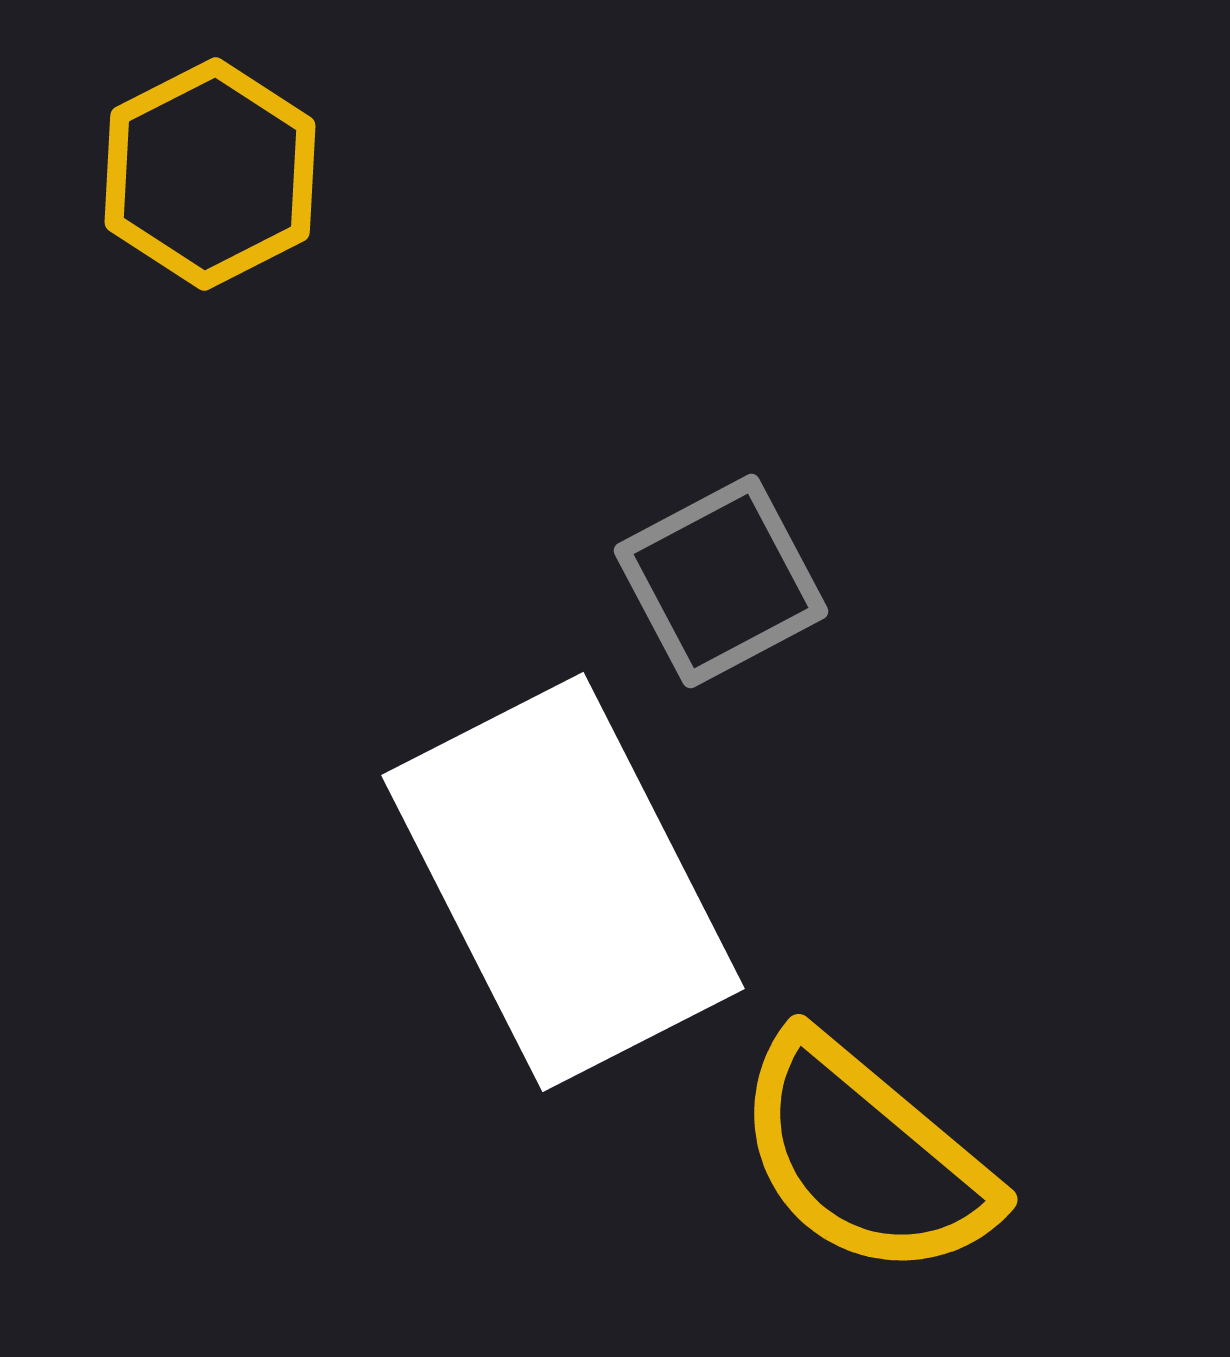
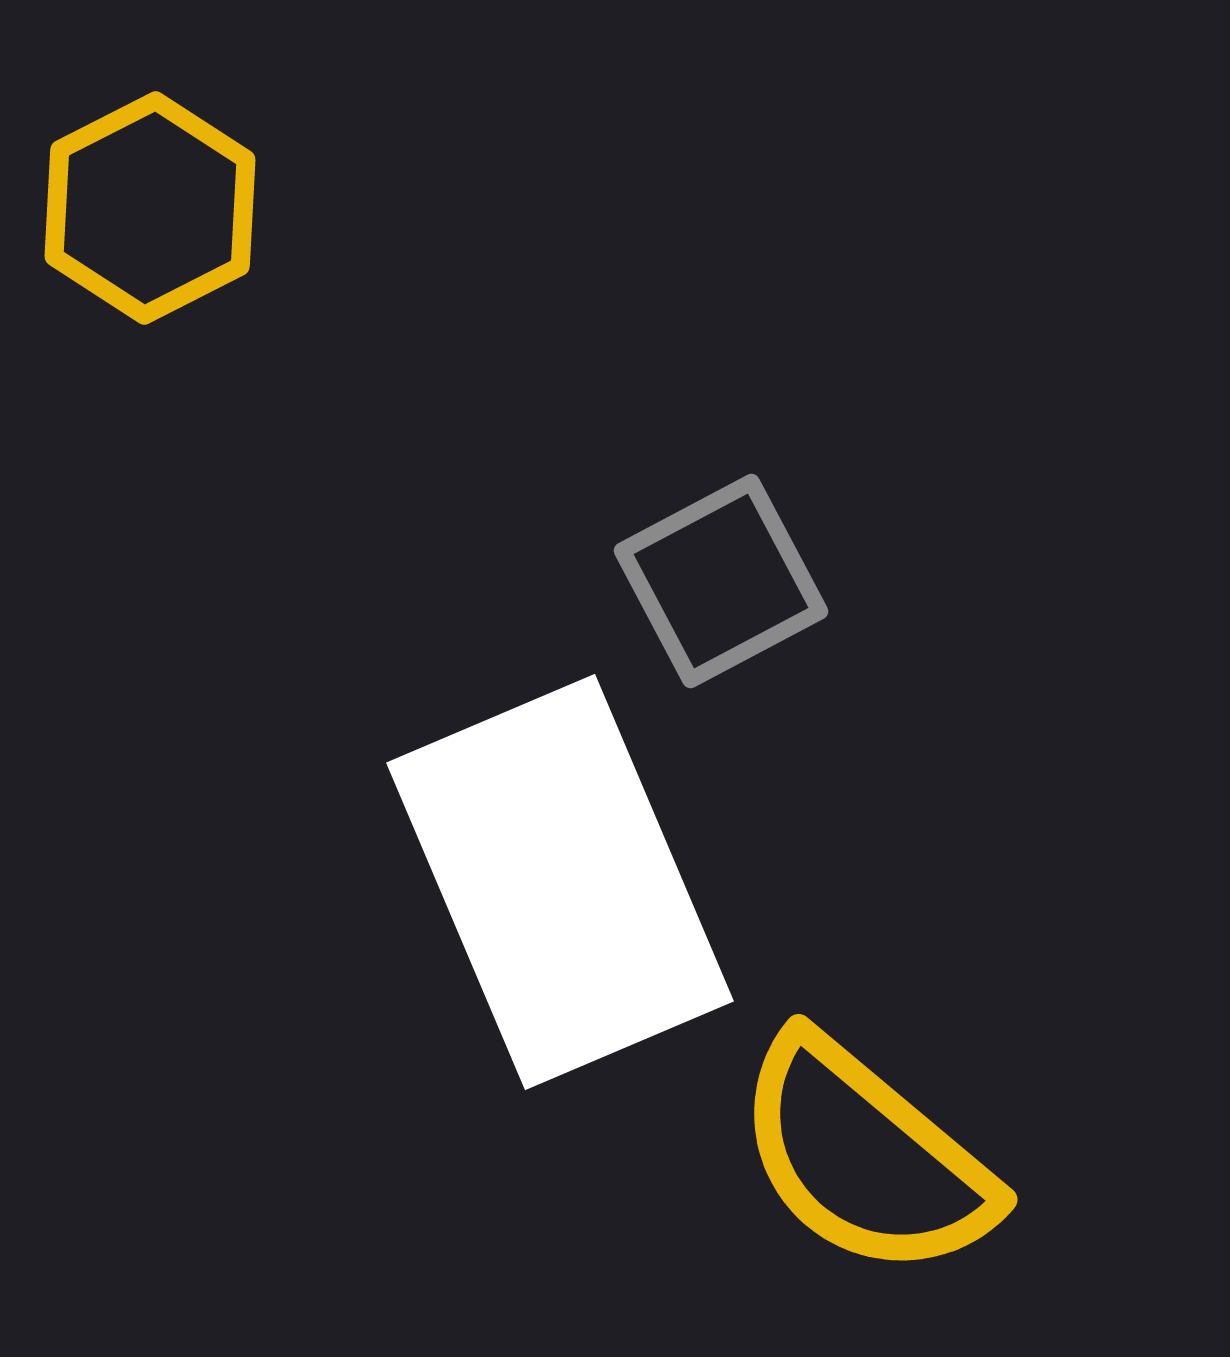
yellow hexagon: moved 60 px left, 34 px down
white rectangle: moved 3 px left; rotated 4 degrees clockwise
